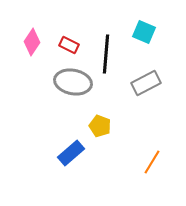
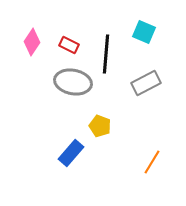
blue rectangle: rotated 8 degrees counterclockwise
